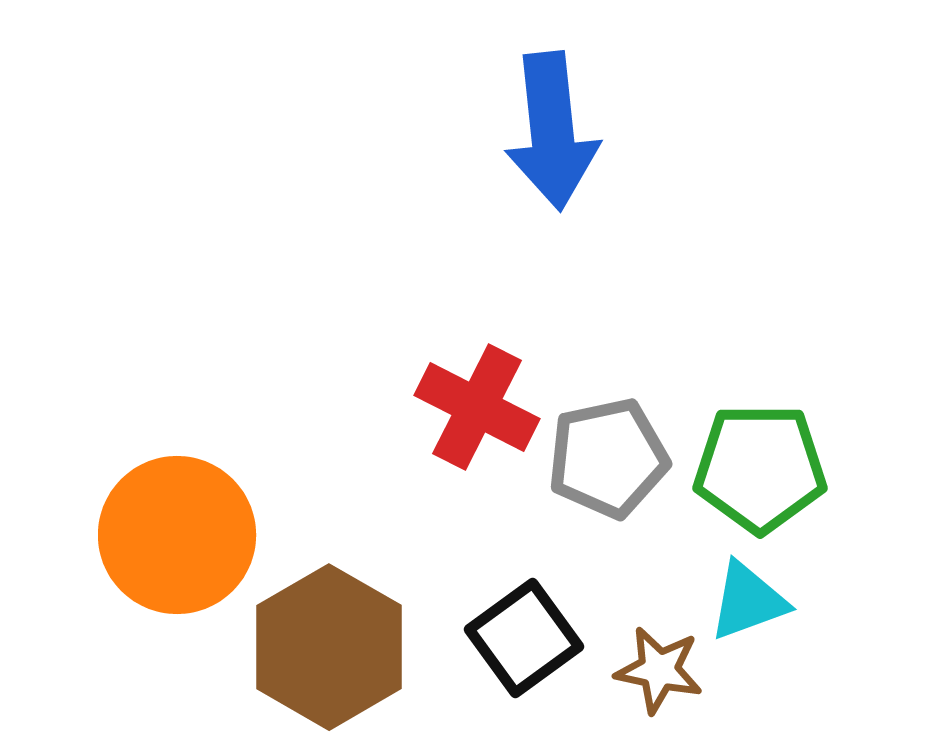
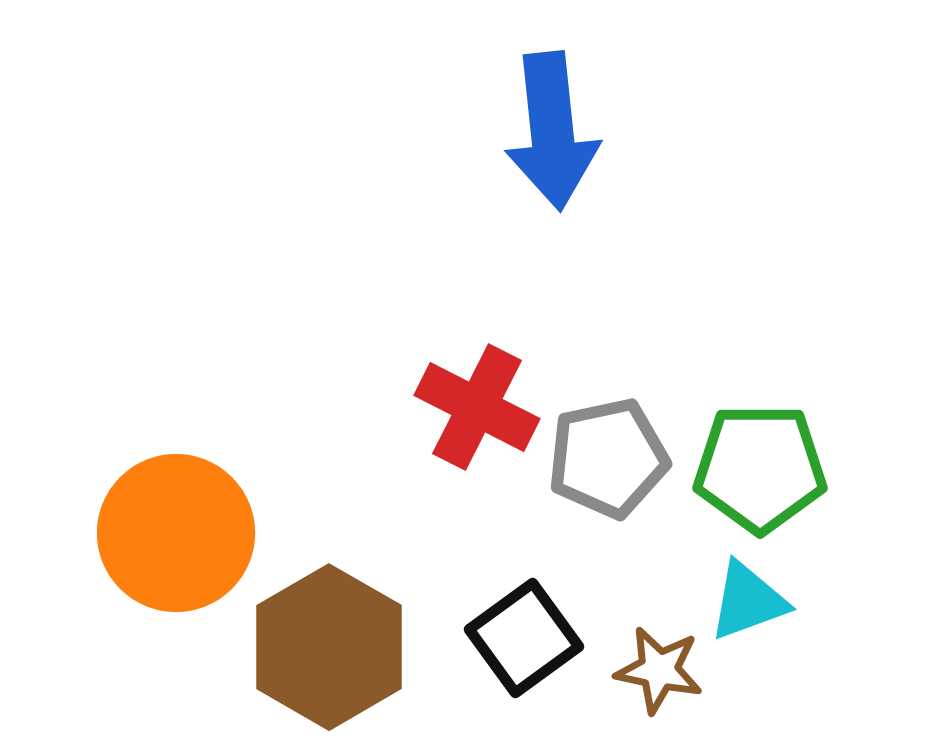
orange circle: moved 1 px left, 2 px up
